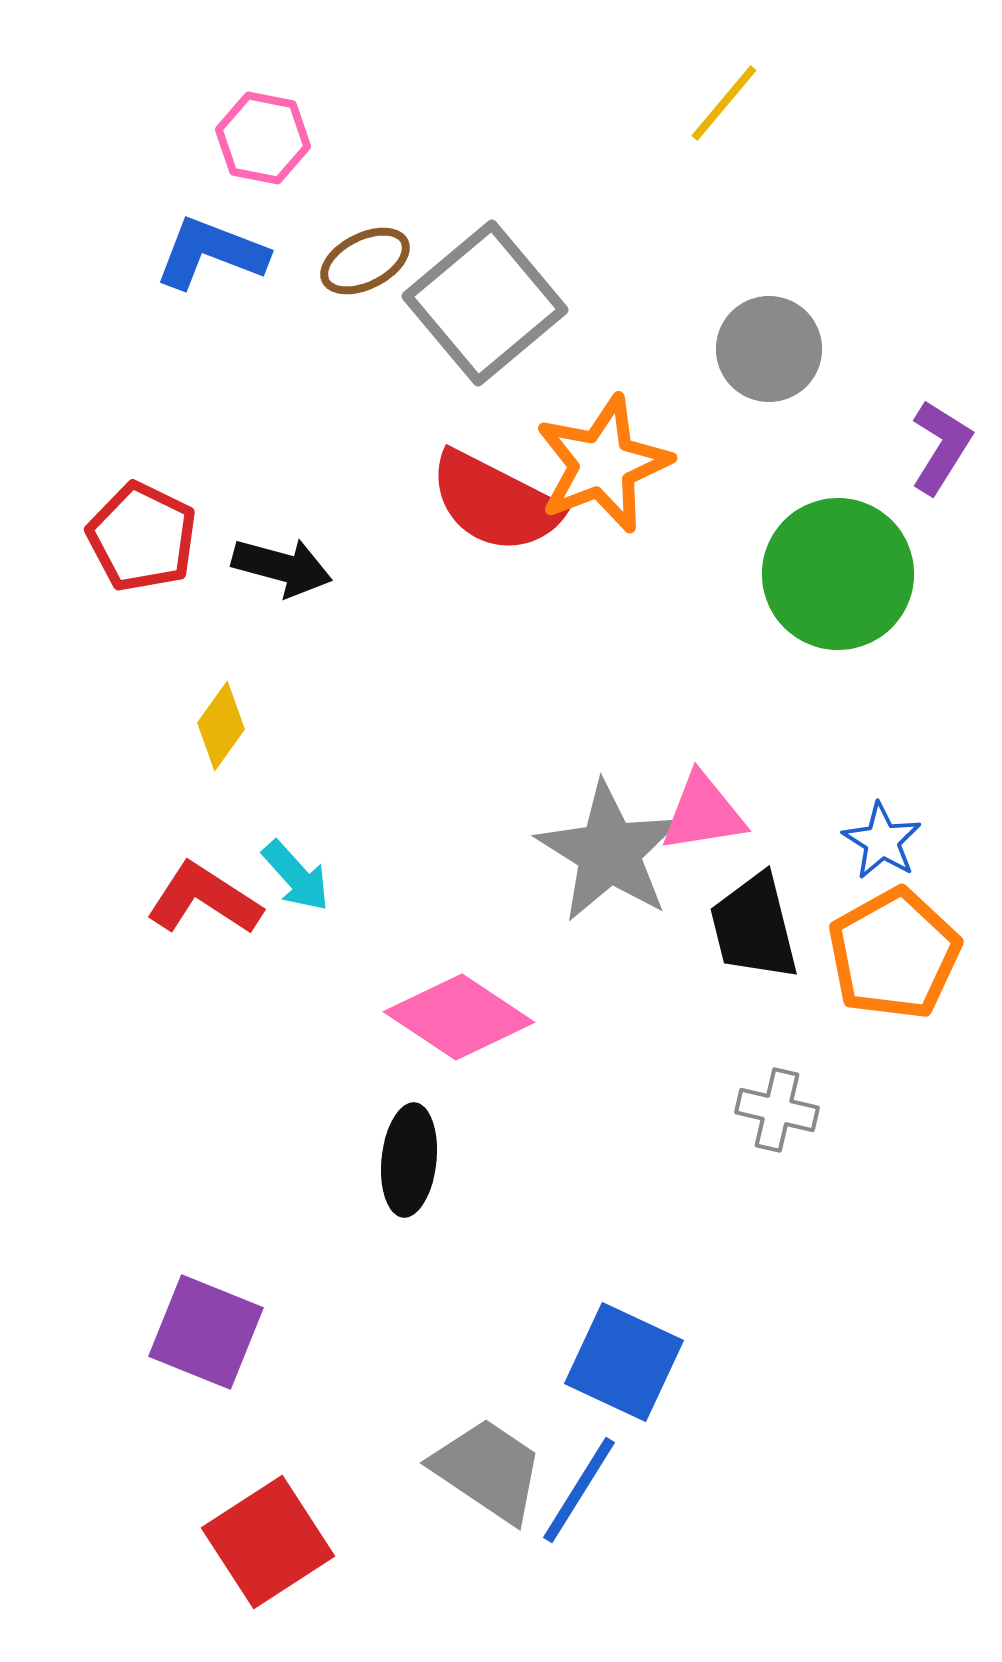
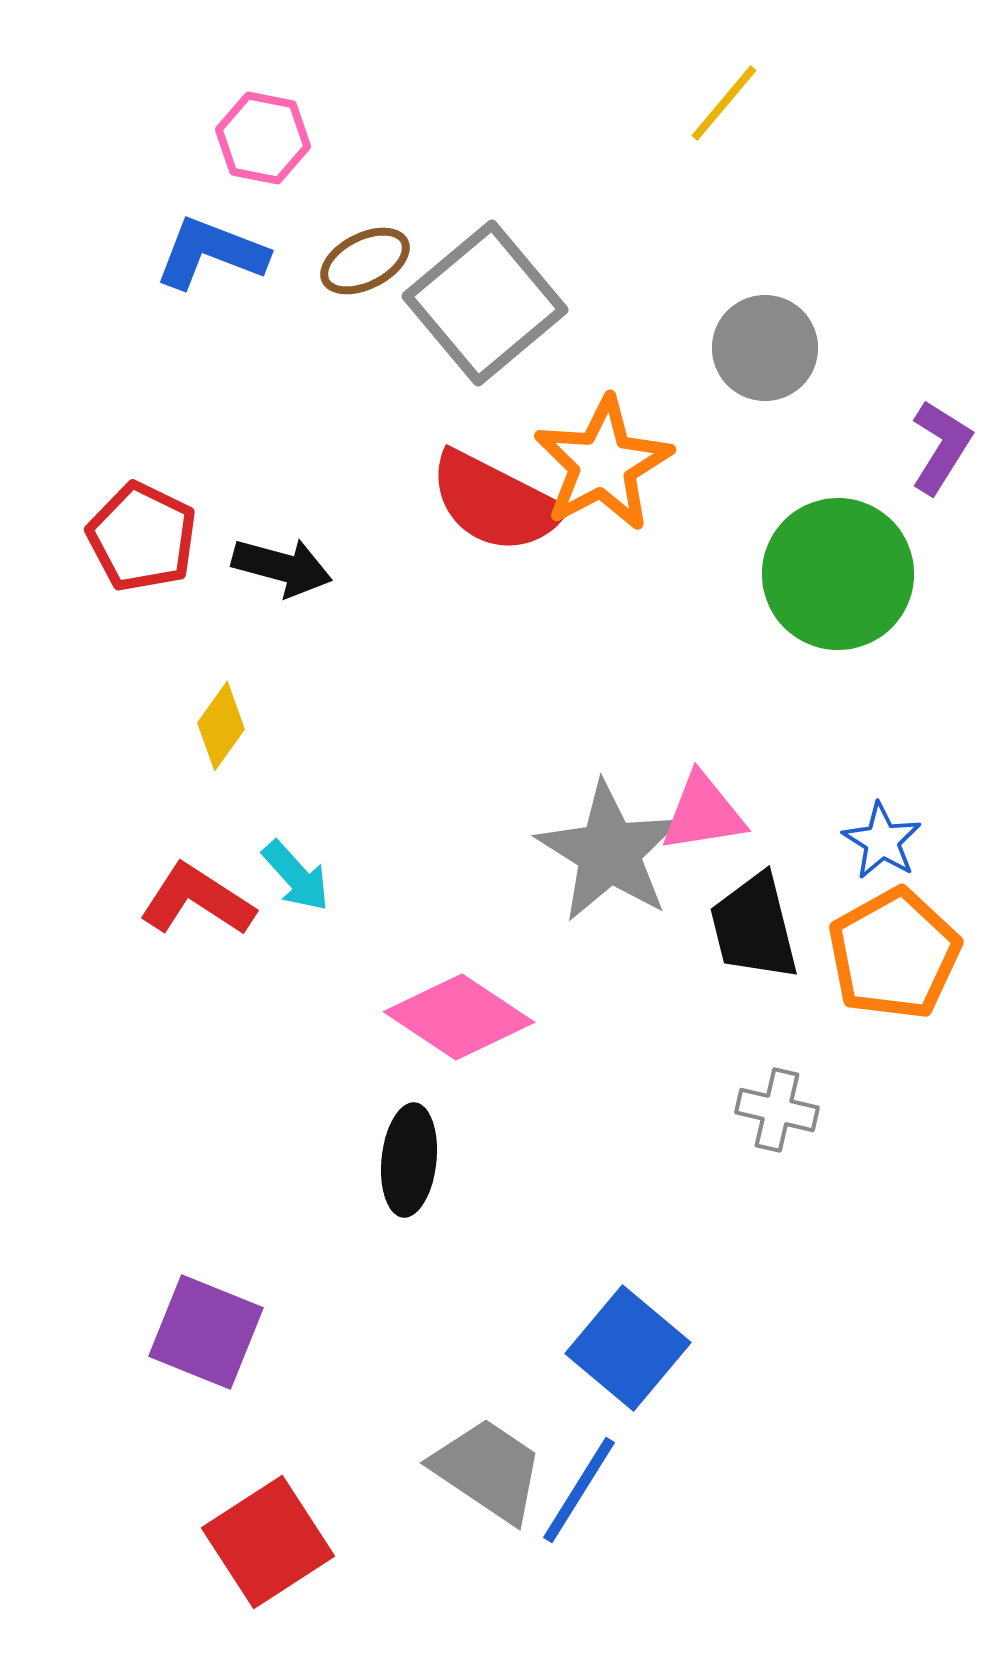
gray circle: moved 4 px left, 1 px up
orange star: rotated 7 degrees counterclockwise
red L-shape: moved 7 px left, 1 px down
blue square: moved 4 px right, 14 px up; rotated 15 degrees clockwise
